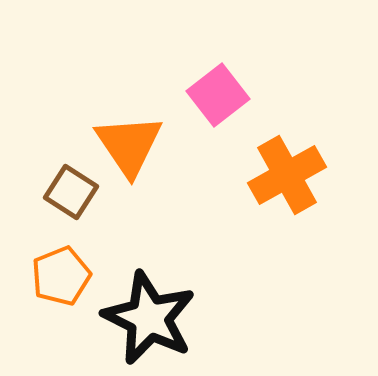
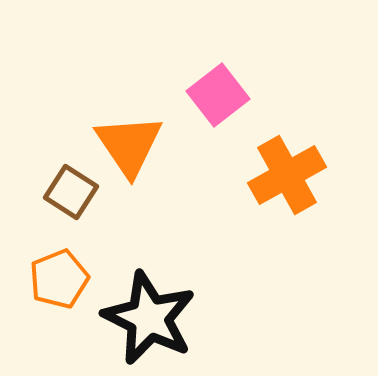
orange pentagon: moved 2 px left, 3 px down
